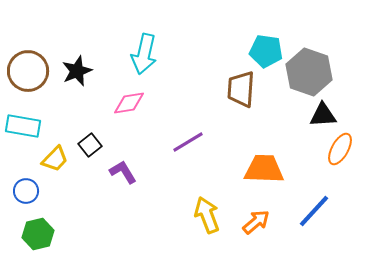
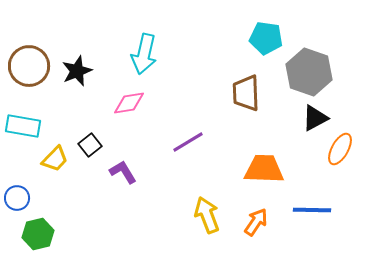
cyan pentagon: moved 13 px up
brown circle: moved 1 px right, 5 px up
brown trapezoid: moved 5 px right, 4 px down; rotated 6 degrees counterclockwise
black triangle: moved 8 px left, 3 px down; rotated 24 degrees counterclockwise
blue circle: moved 9 px left, 7 px down
blue line: moved 2 px left, 1 px up; rotated 48 degrees clockwise
orange arrow: rotated 16 degrees counterclockwise
